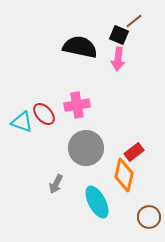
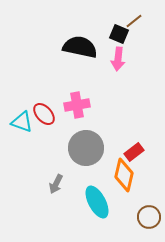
black square: moved 1 px up
